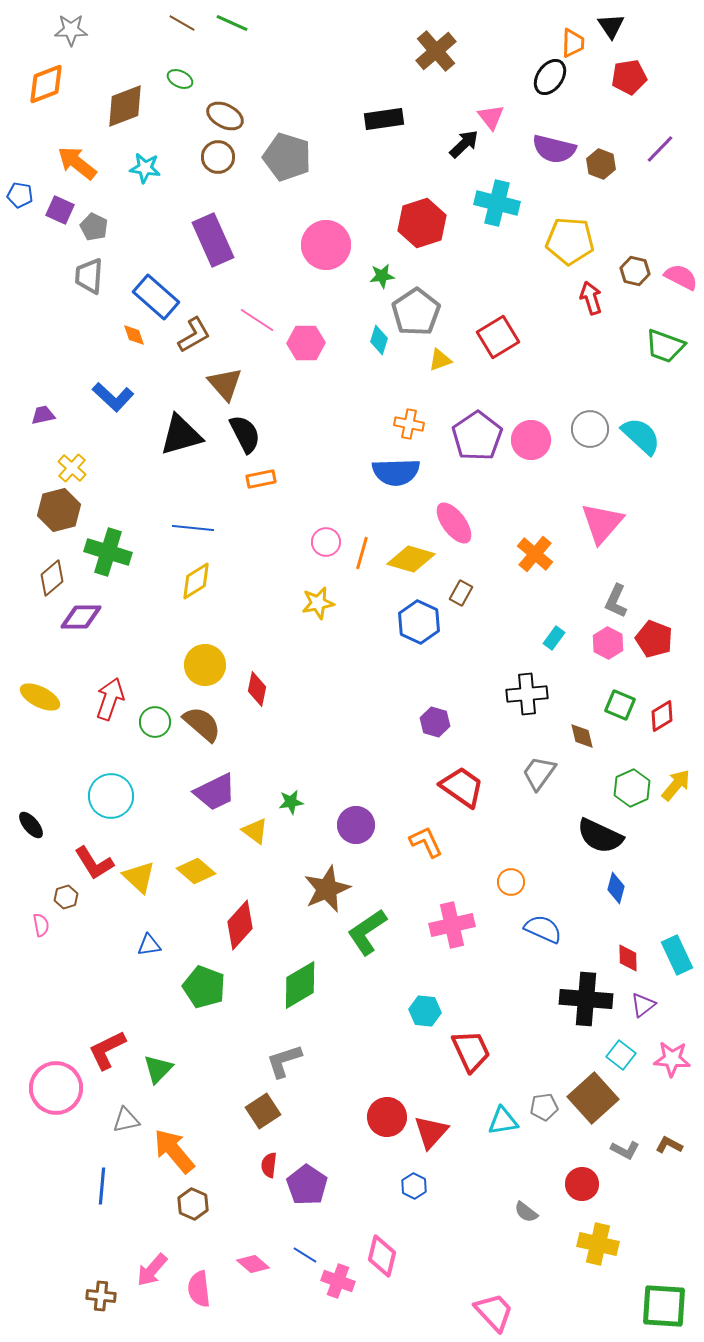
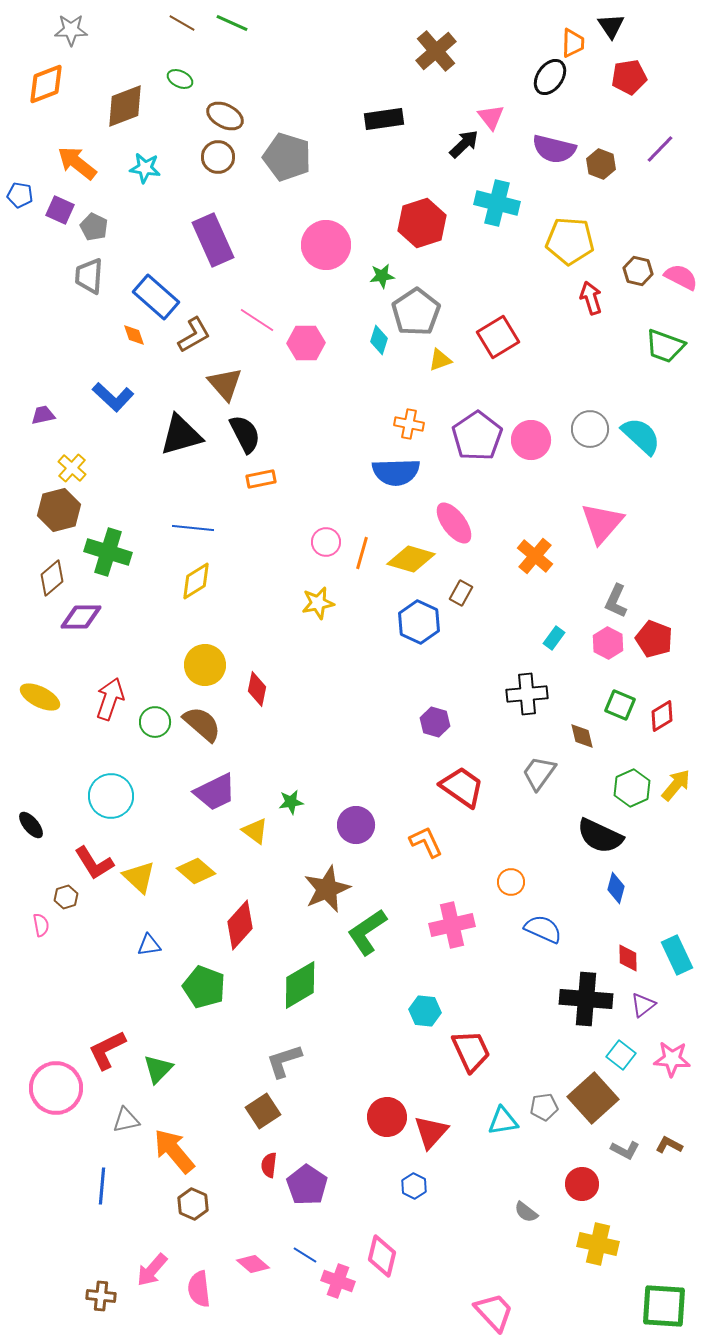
brown hexagon at (635, 271): moved 3 px right
orange cross at (535, 554): moved 2 px down
